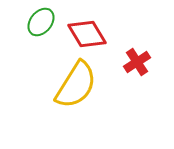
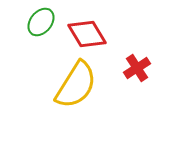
red cross: moved 6 px down
